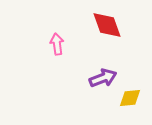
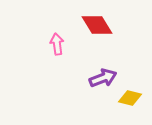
red diamond: moved 10 px left; rotated 12 degrees counterclockwise
yellow diamond: rotated 20 degrees clockwise
